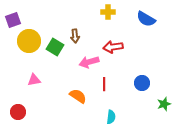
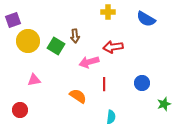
yellow circle: moved 1 px left
green square: moved 1 px right, 1 px up
red circle: moved 2 px right, 2 px up
